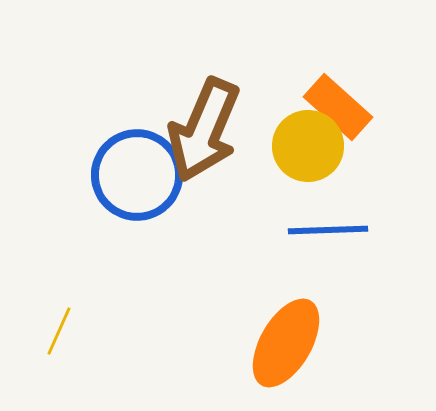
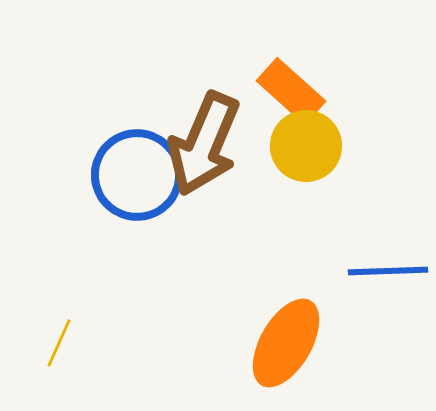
orange rectangle: moved 47 px left, 16 px up
brown arrow: moved 14 px down
yellow circle: moved 2 px left
blue line: moved 60 px right, 41 px down
yellow line: moved 12 px down
